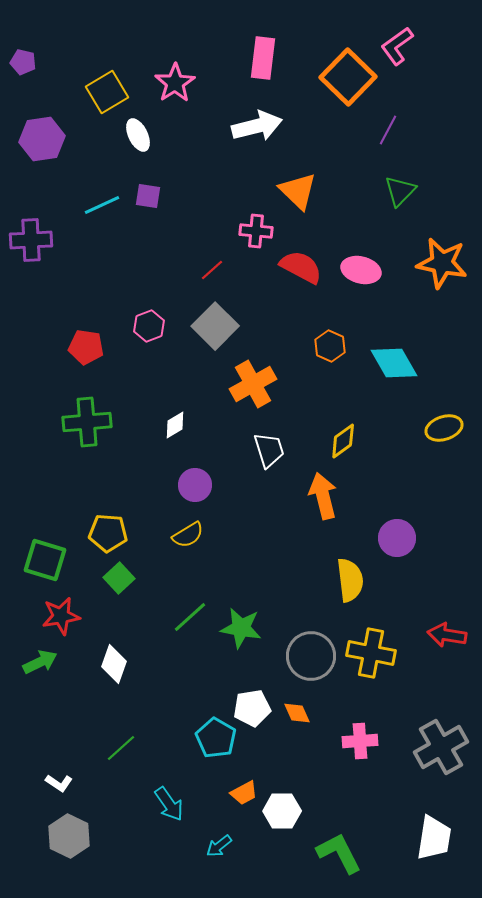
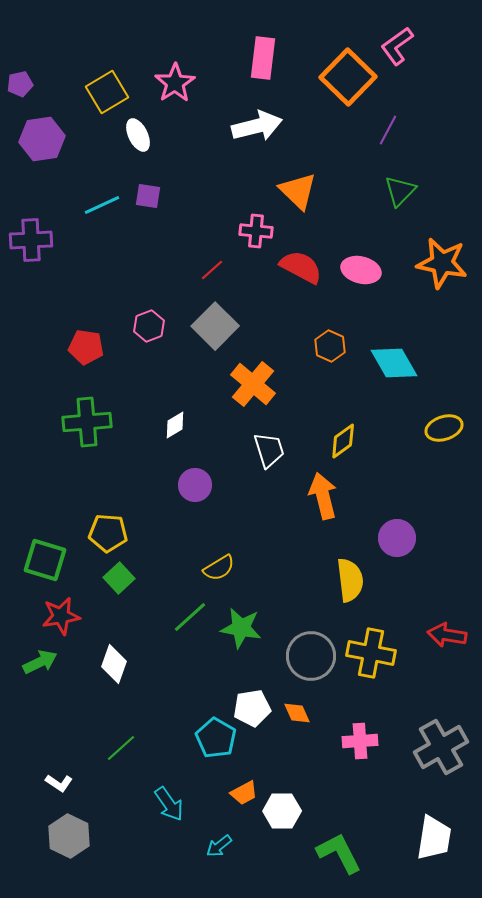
purple pentagon at (23, 62): moved 3 px left, 22 px down; rotated 25 degrees counterclockwise
orange cross at (253, 384): rotated 21 degrees counterclockwise
yellow semicircle at (188, 535): moved 31 px right, 33 px down
